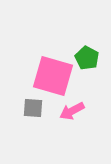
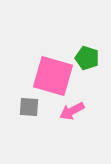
green pentagon: rotated 10 degrees counterclockwise
gray square: moved 4 px left, 1 px up
